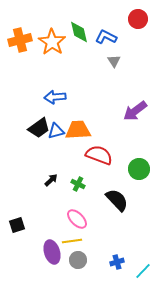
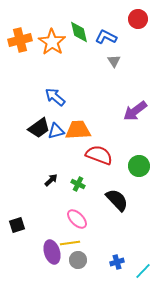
blue arrow: rotated 45 degrees clockwise
green circle: moved 3 px up
yellow line: moved 2 px left, 2 px down
